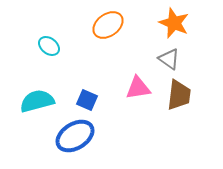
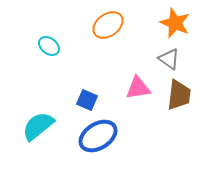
orange star: moved 1 px right
cyan semicircle: moved 1 px right, 25 px down; rotated 24 degrees counterclockwise
blue ellipse: moved 23 px right
